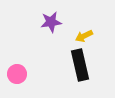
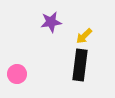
yellow arrow: rotated 18 degrees counterclockwise
black rectangle: rotated 20 degrees clockwise
